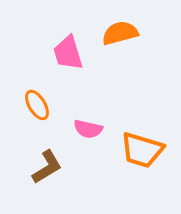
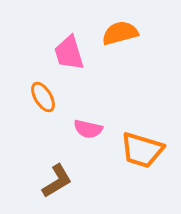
pink trapezoid: moved 1 px right
orange ellipse: moved 6 px right, 8 px up
brown L-shape: moved 10 px right, 14 px down
